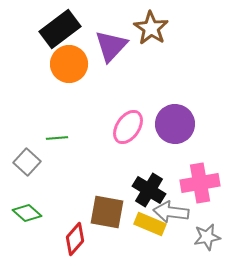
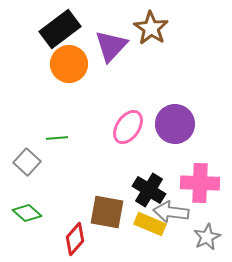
pink cross: rotated 12 degrees clockwise
gray star: rotated 16 degrees counterclockwise
